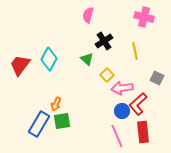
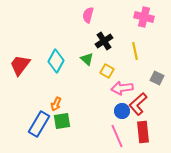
cyan diamond: moved 7 px right, 2 px down
yellow square: moved 4 px up; rotated 16 degrees counterclockwise
